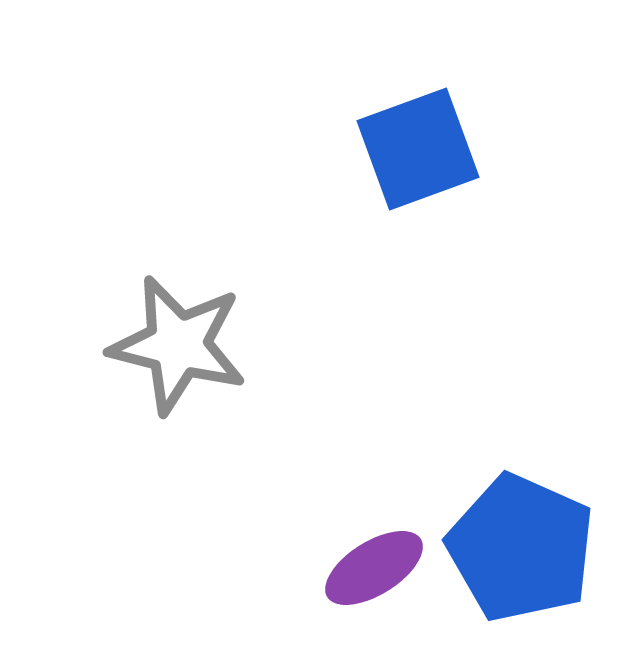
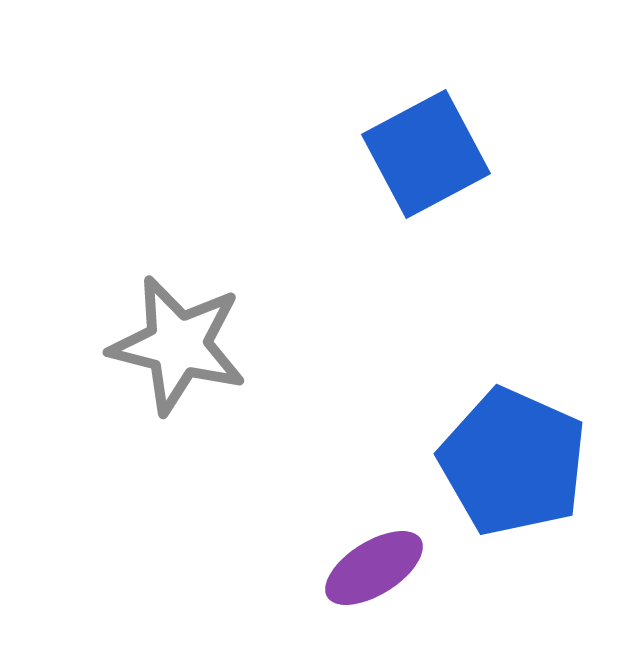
blue square: moved 8 px right, 5 px down; rotated 8 degrees counterclockwise
blue pentagon: moved 8 px left, 86 px up
